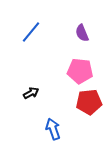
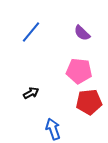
purple semicircle: rotated 24 degrees counterclockwise
pink pentagon: moved 1 px left
